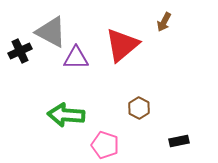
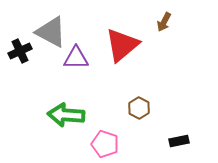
pink pentagon: moved 1 px up
